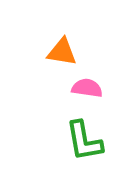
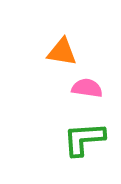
green L-shape: moved 2 px up; rotated 96 degrees clockwise
